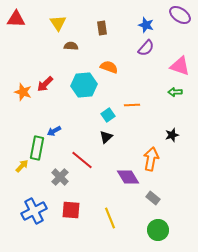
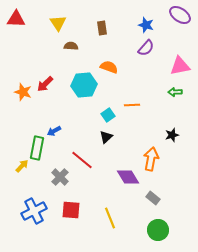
pink triangle: rotated 30 degrees counterclockwise
